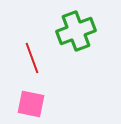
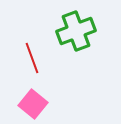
pink square: moved 2 px right; rotated 28 degrees clockwise
